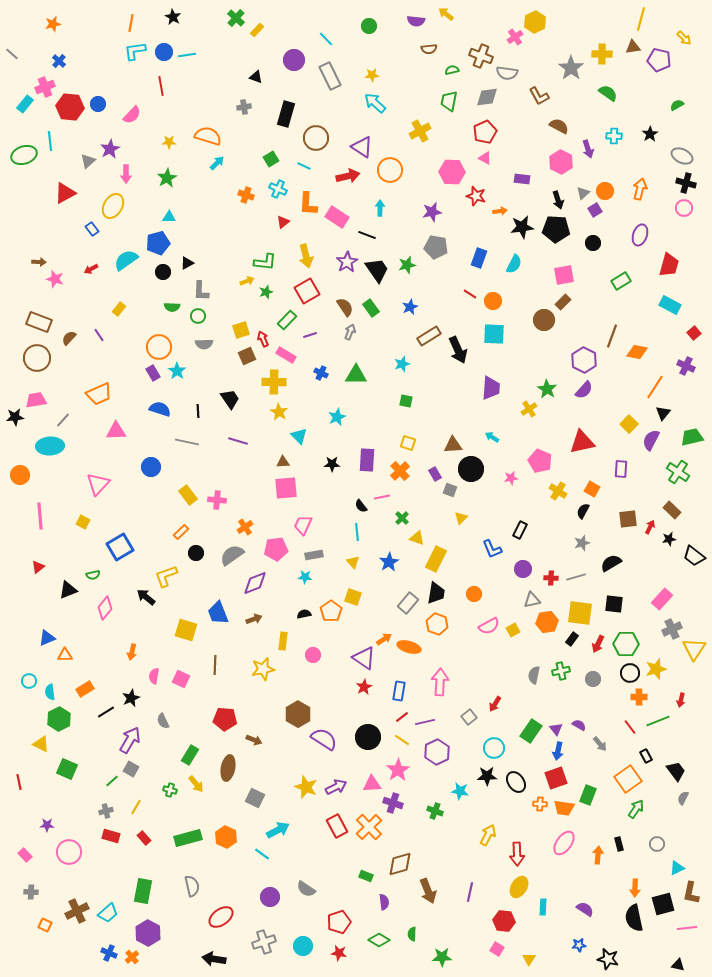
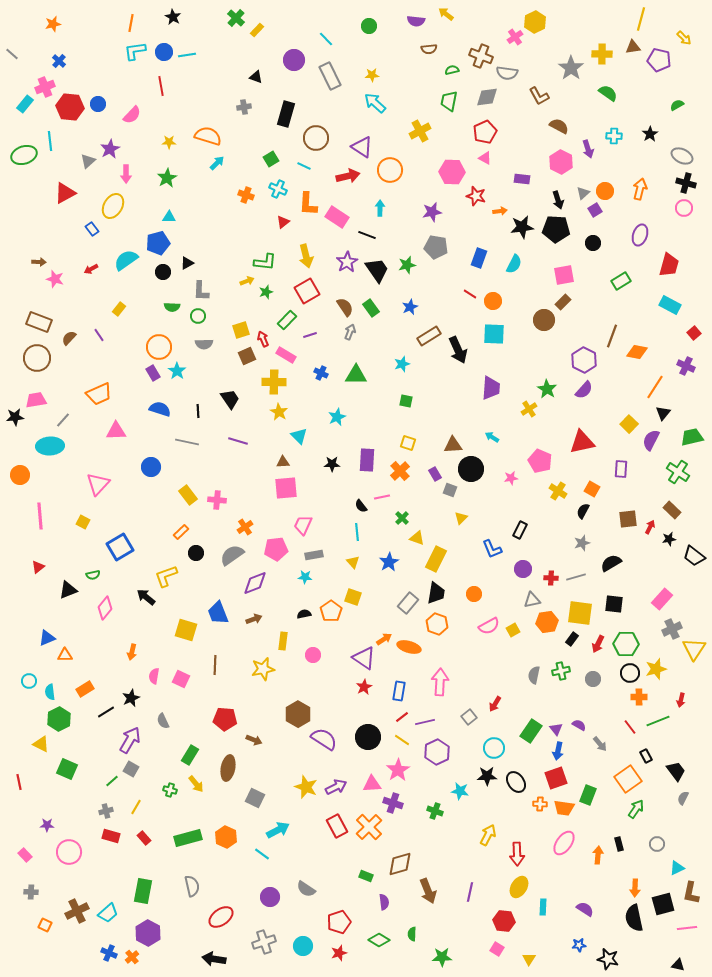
red star at (339, 953): rotated 28 degrees counterclockwise
